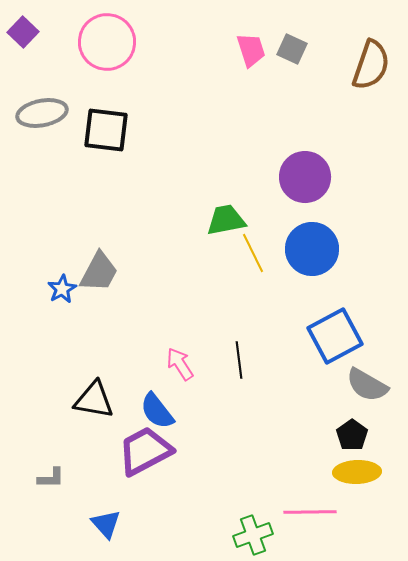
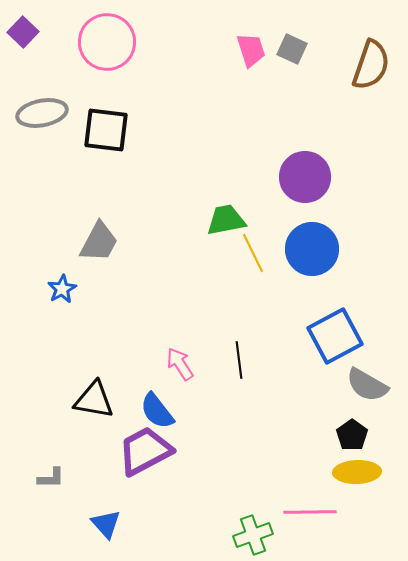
gray trapezoid: moved 30 px up
